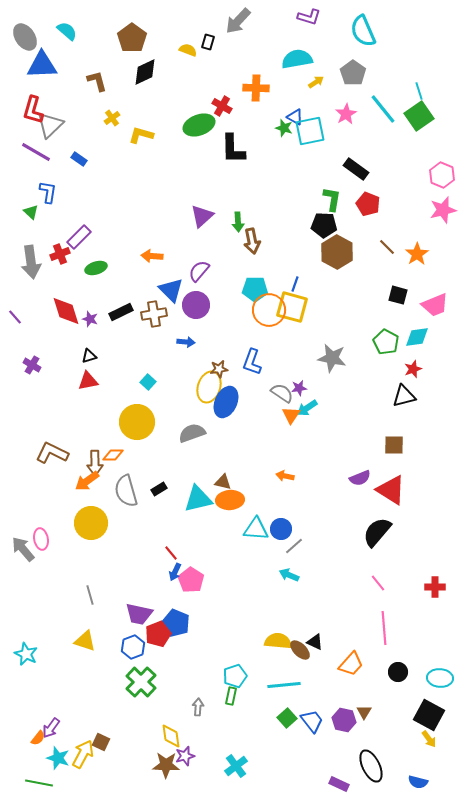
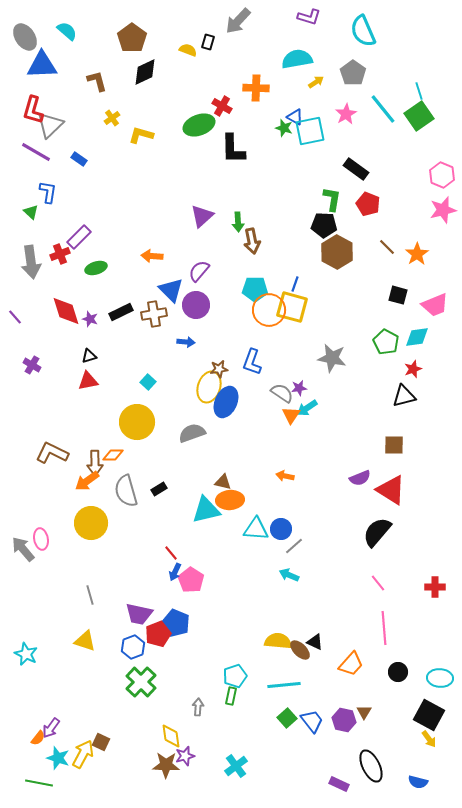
cyan triangle at (198, 499): moved 8 px right, 11 px down
